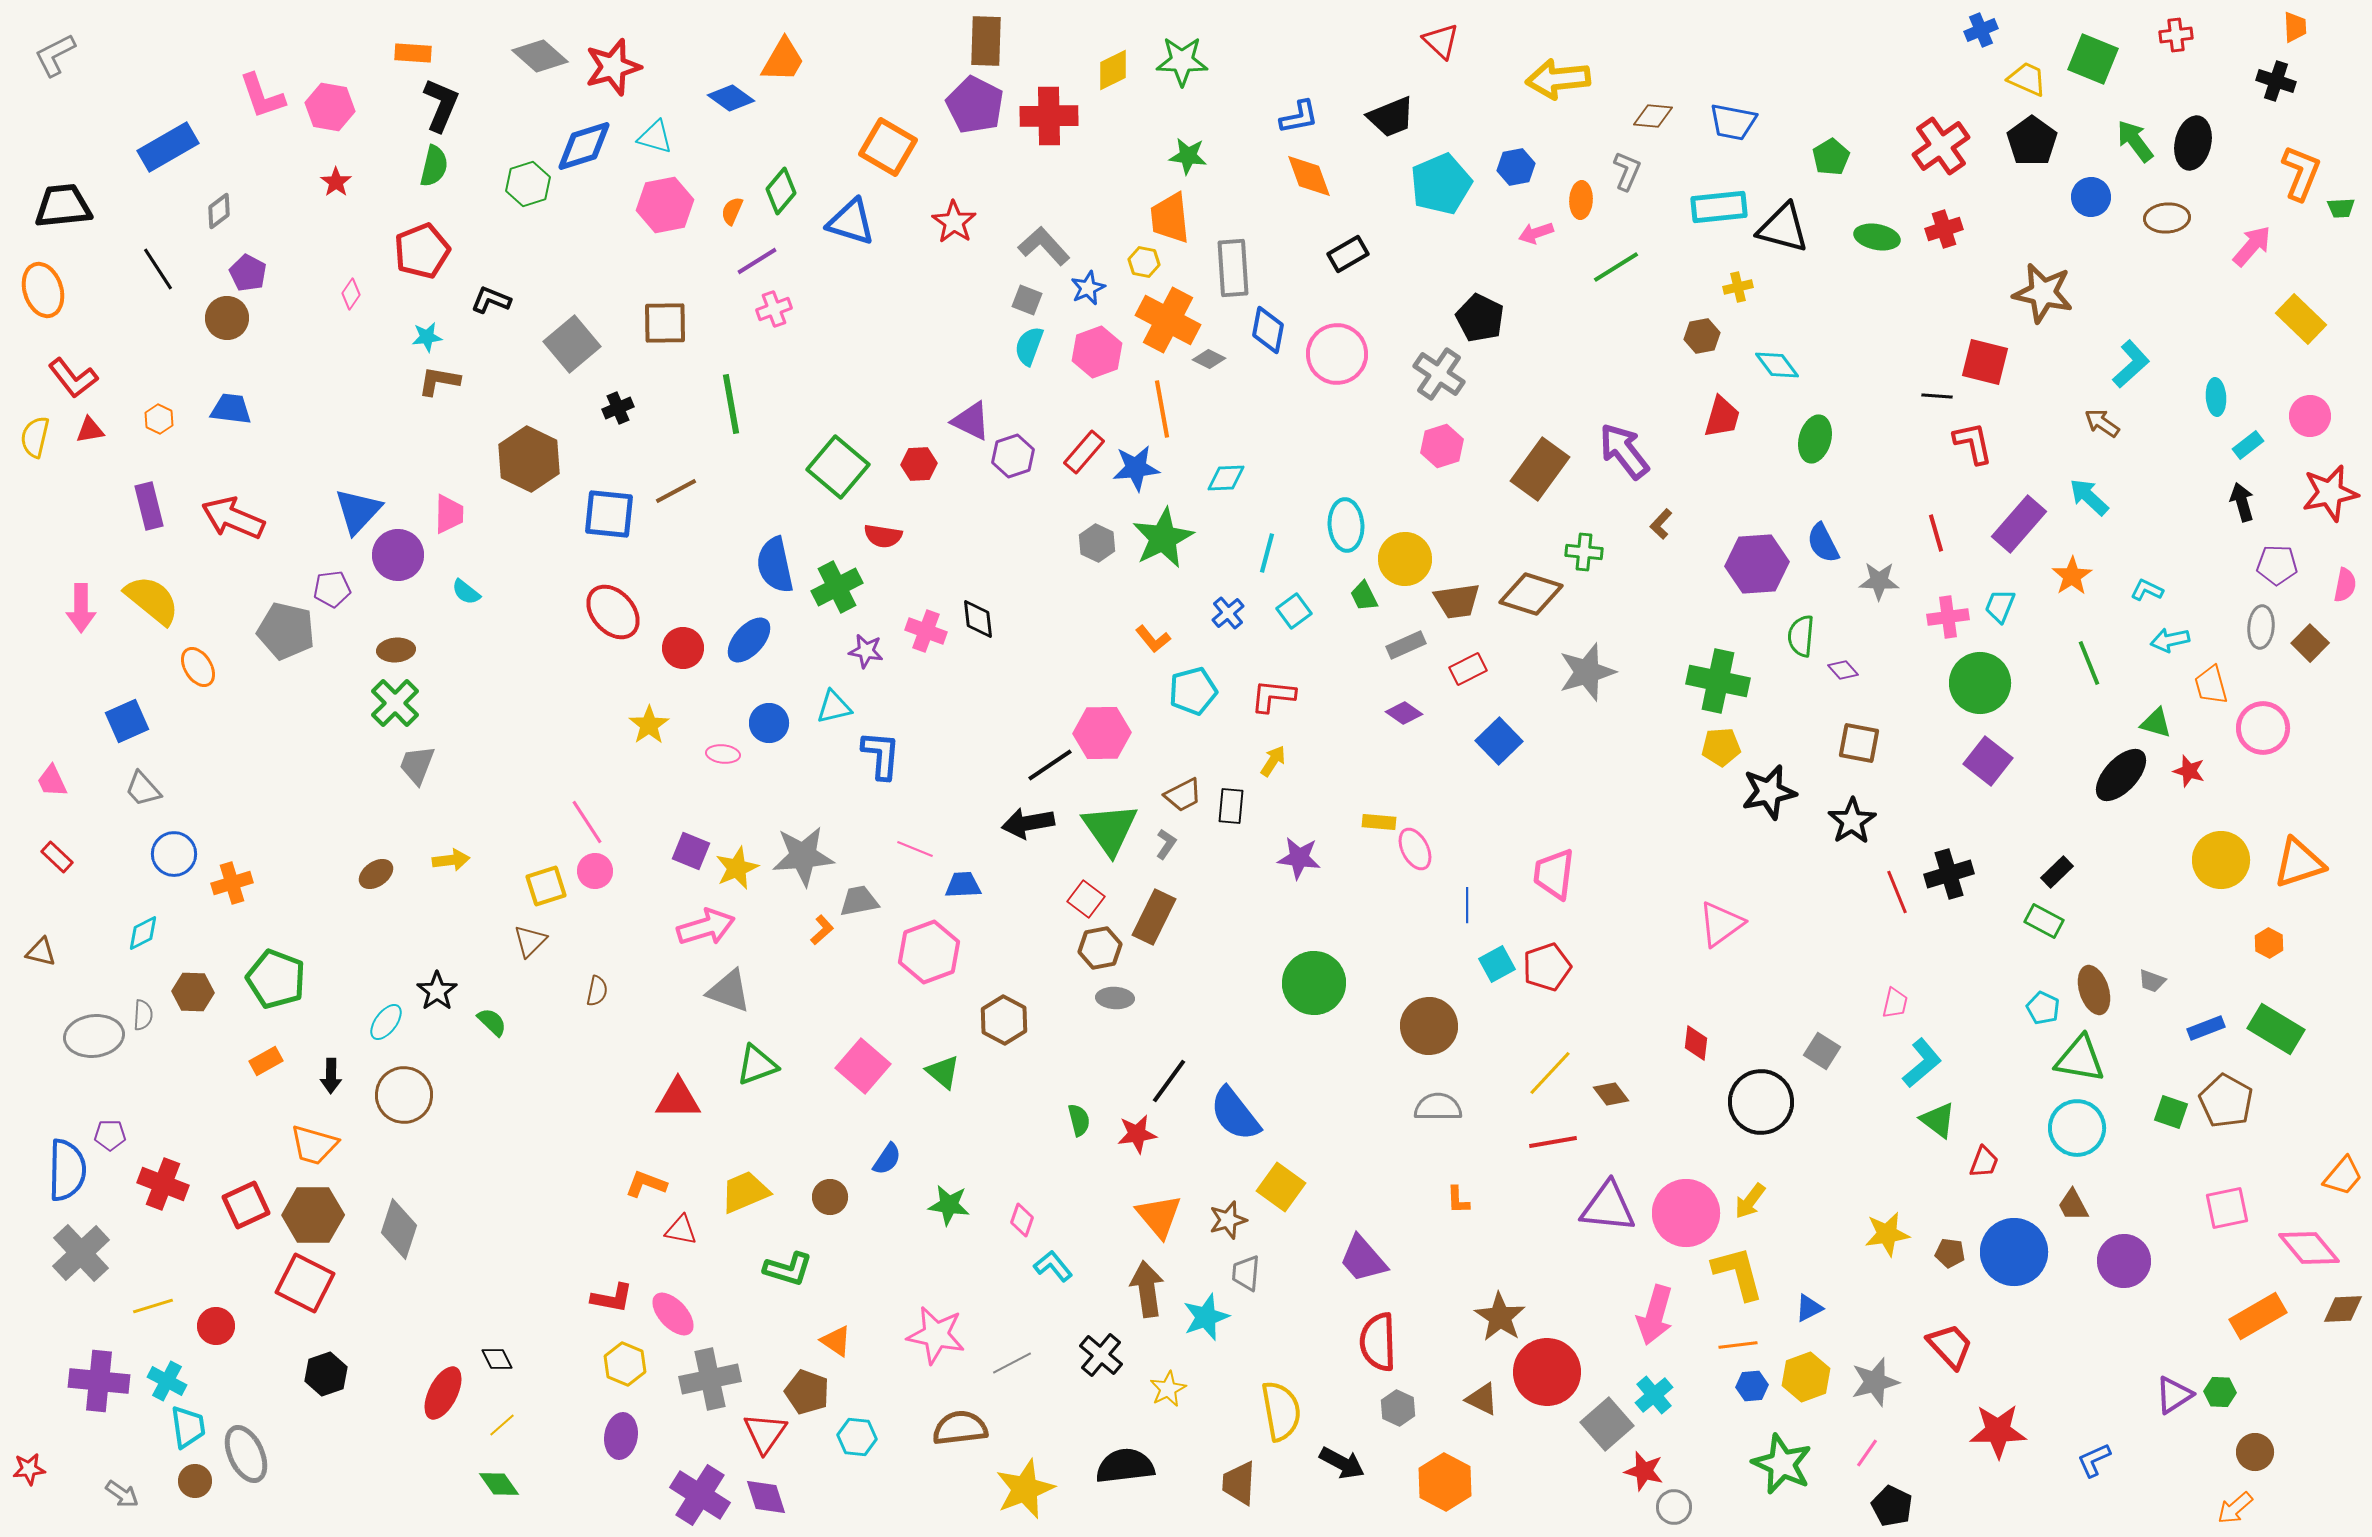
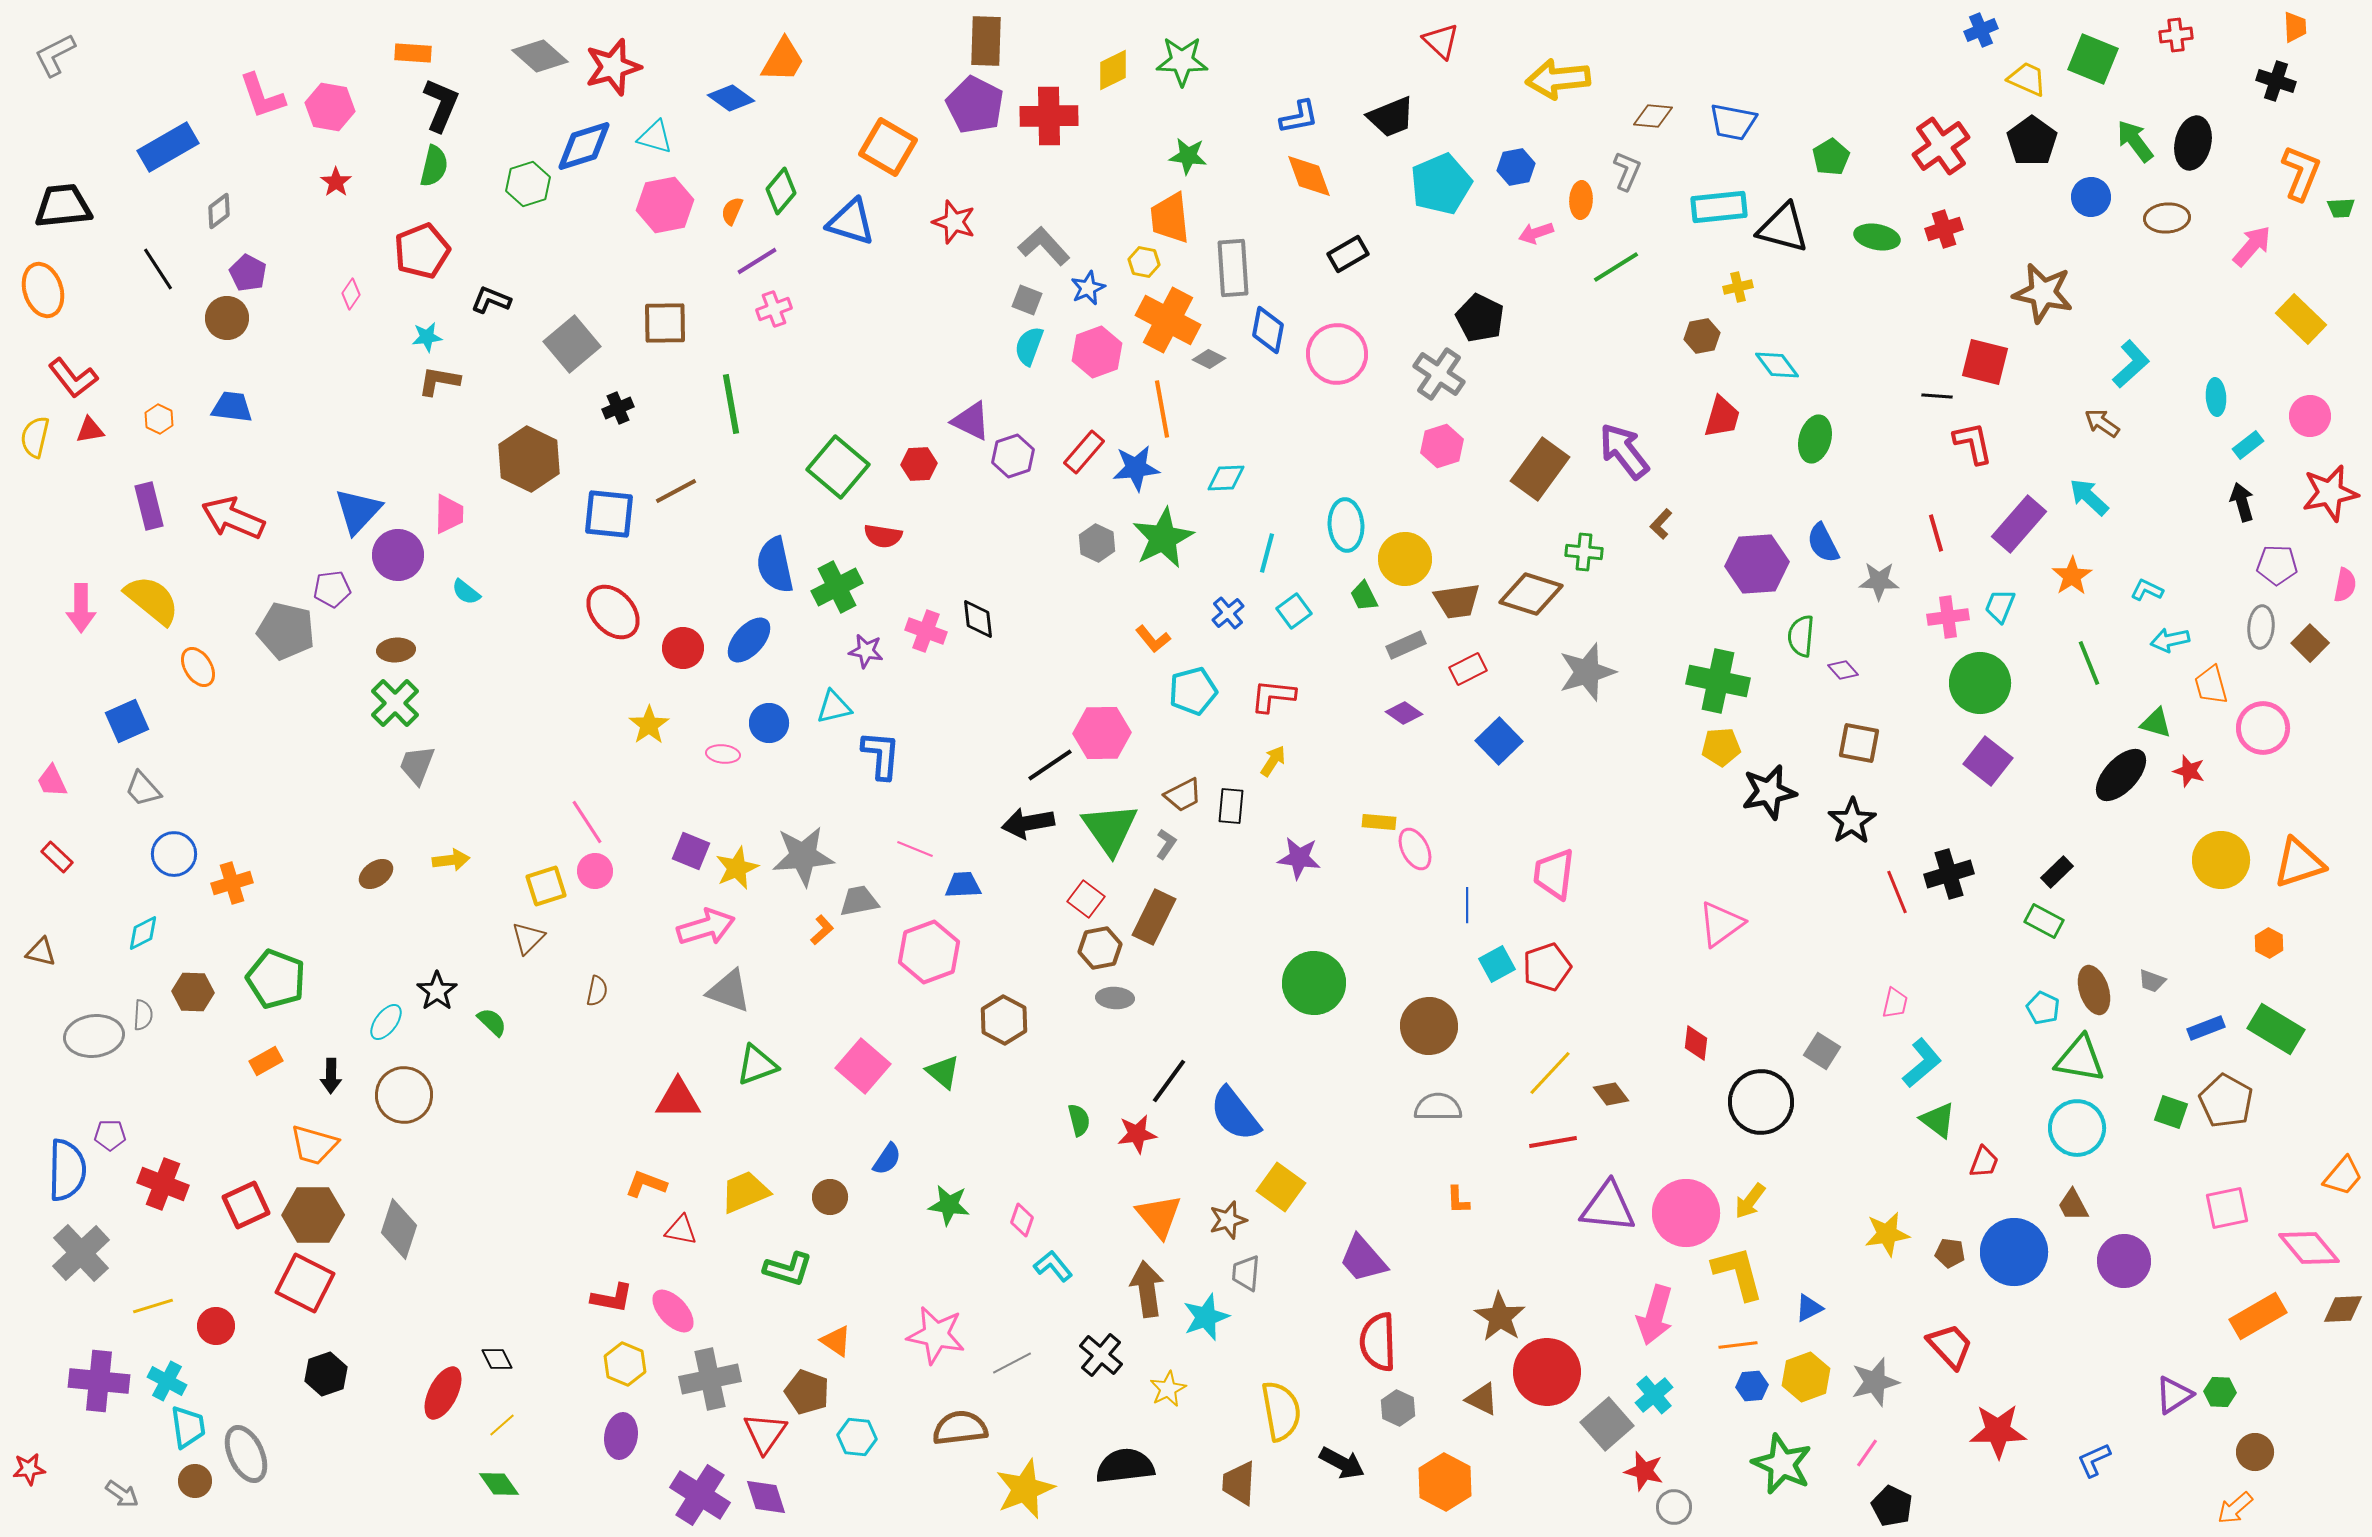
red star at (954, 222): rotated 15 degrees counterclockwise
blue trapezoid at (231, 409): moved 1 px right, 2 px up
brown triangle at (530, 941): moved 2 px left, 3 px up
pink ellipse at (673, 1314): moved 3 px up
